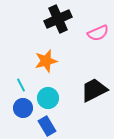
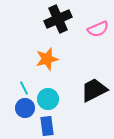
pink semicircle: moved 4 px up
orange star: moved 1 px right, 2 px up
cyan line: moved 3 px right, 3 px down
cyan circle: moved 1 px down
blue circle: moved 2 px right
blue rectangle: rotated 24 degrees clockwise
